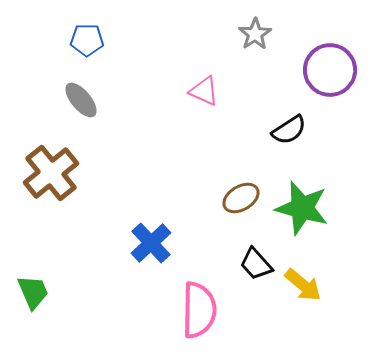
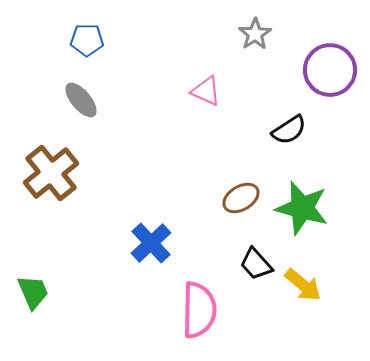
pink triangle: moved 2 px right
